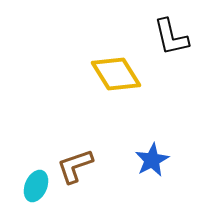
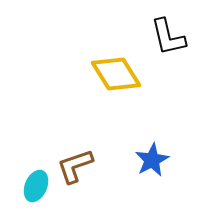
black L-shape: moved 3 px left
